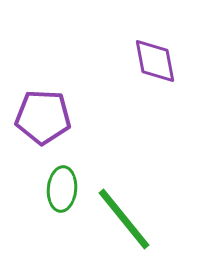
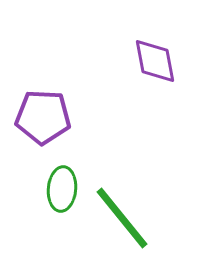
green line: moved 2 px left, 1 px up
